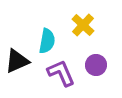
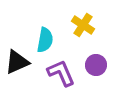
yellow cross: rotated 10 degrees counterclockwise
cyan semicircle: moved 2 px left, 1 px up
black triangle: moved 1 px down
